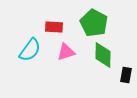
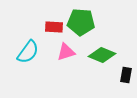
green pentagon: moved 13 px left, 1 px up; rotated 24 degrees counterclockwise
cyan semicircle: moved 2 px left, 2 px down
green diamond: moved 1 px left; rotated 68 degrees counterclockwise
